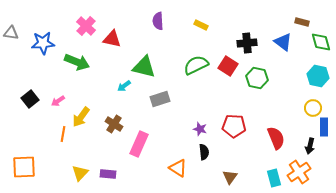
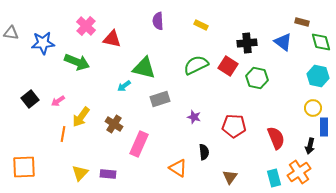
green triangle: moved 1 px down
purple star: moved 6 px left, 12 px up
